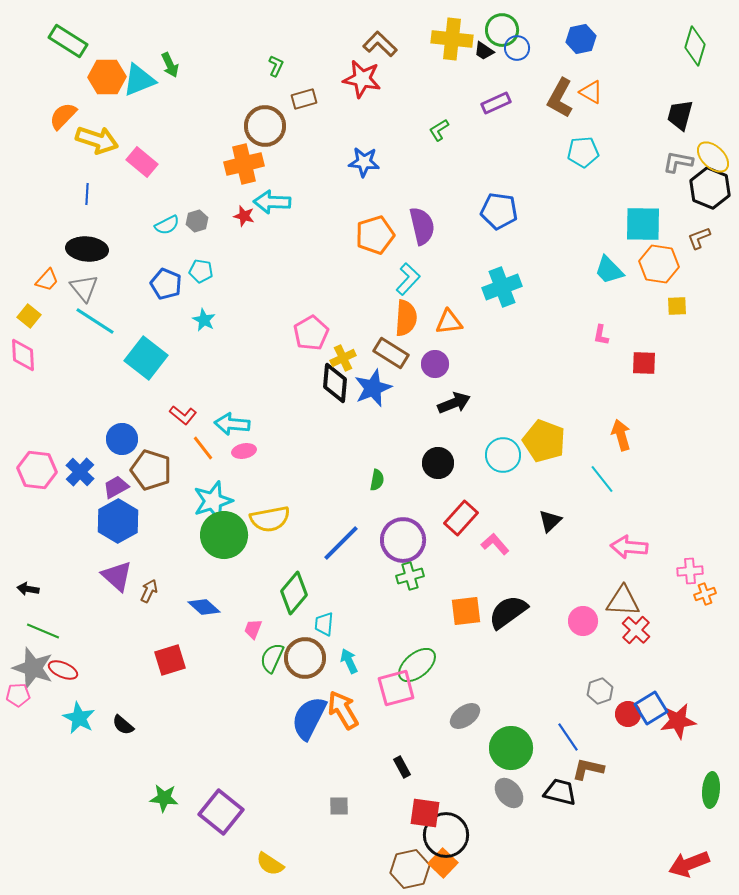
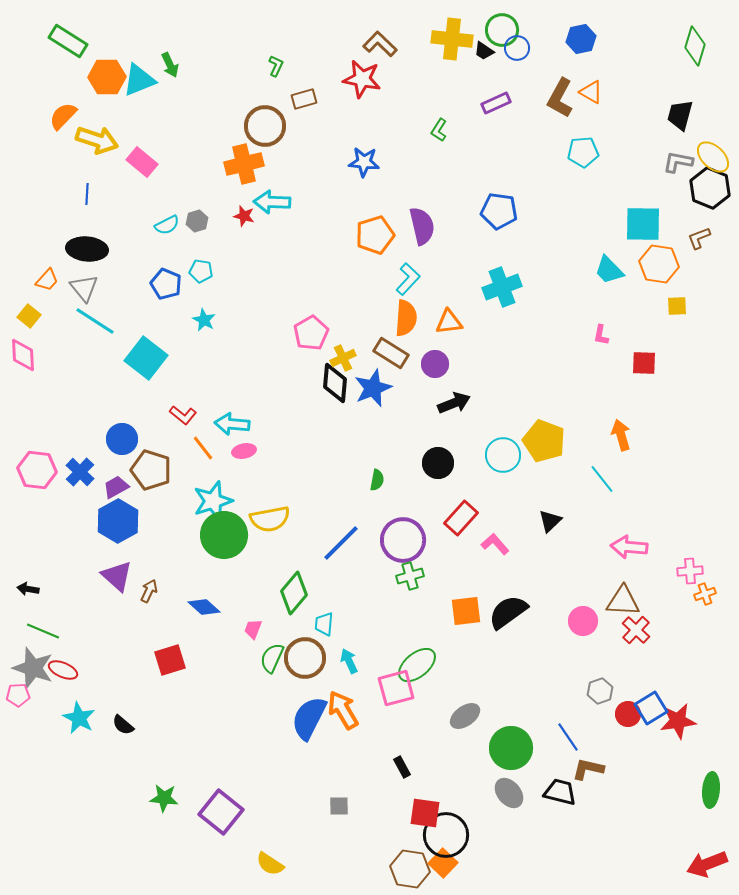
green L-shape at (439, 130): rotated 25 degrees counterclockwise
red arrow at (689, 864): moved 18 px right
brown hexagon at (410, 869): rotated 21 degrees clockwise
